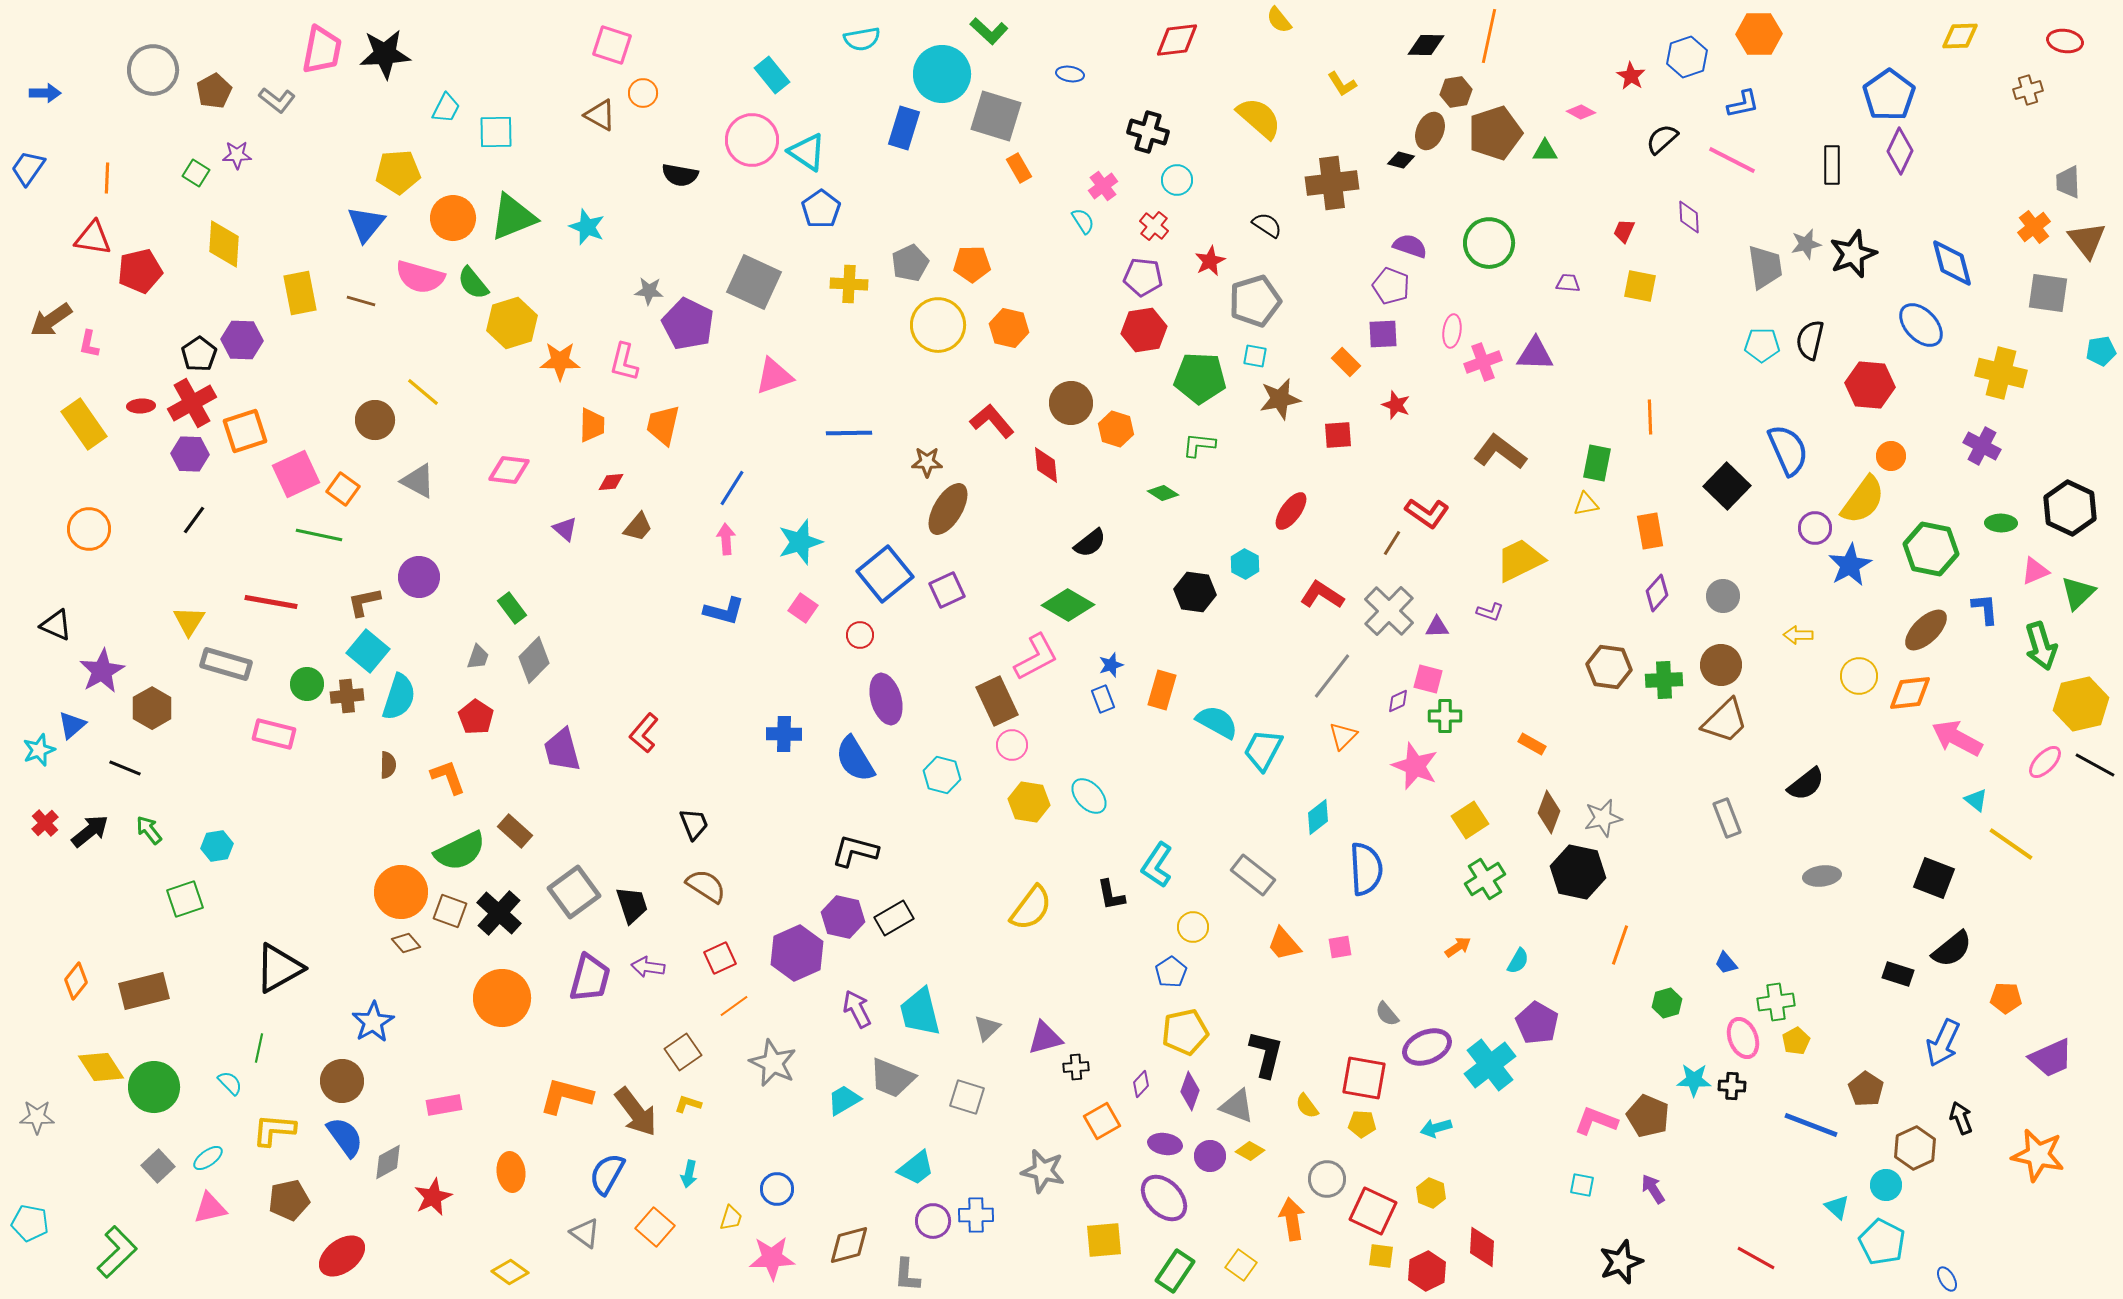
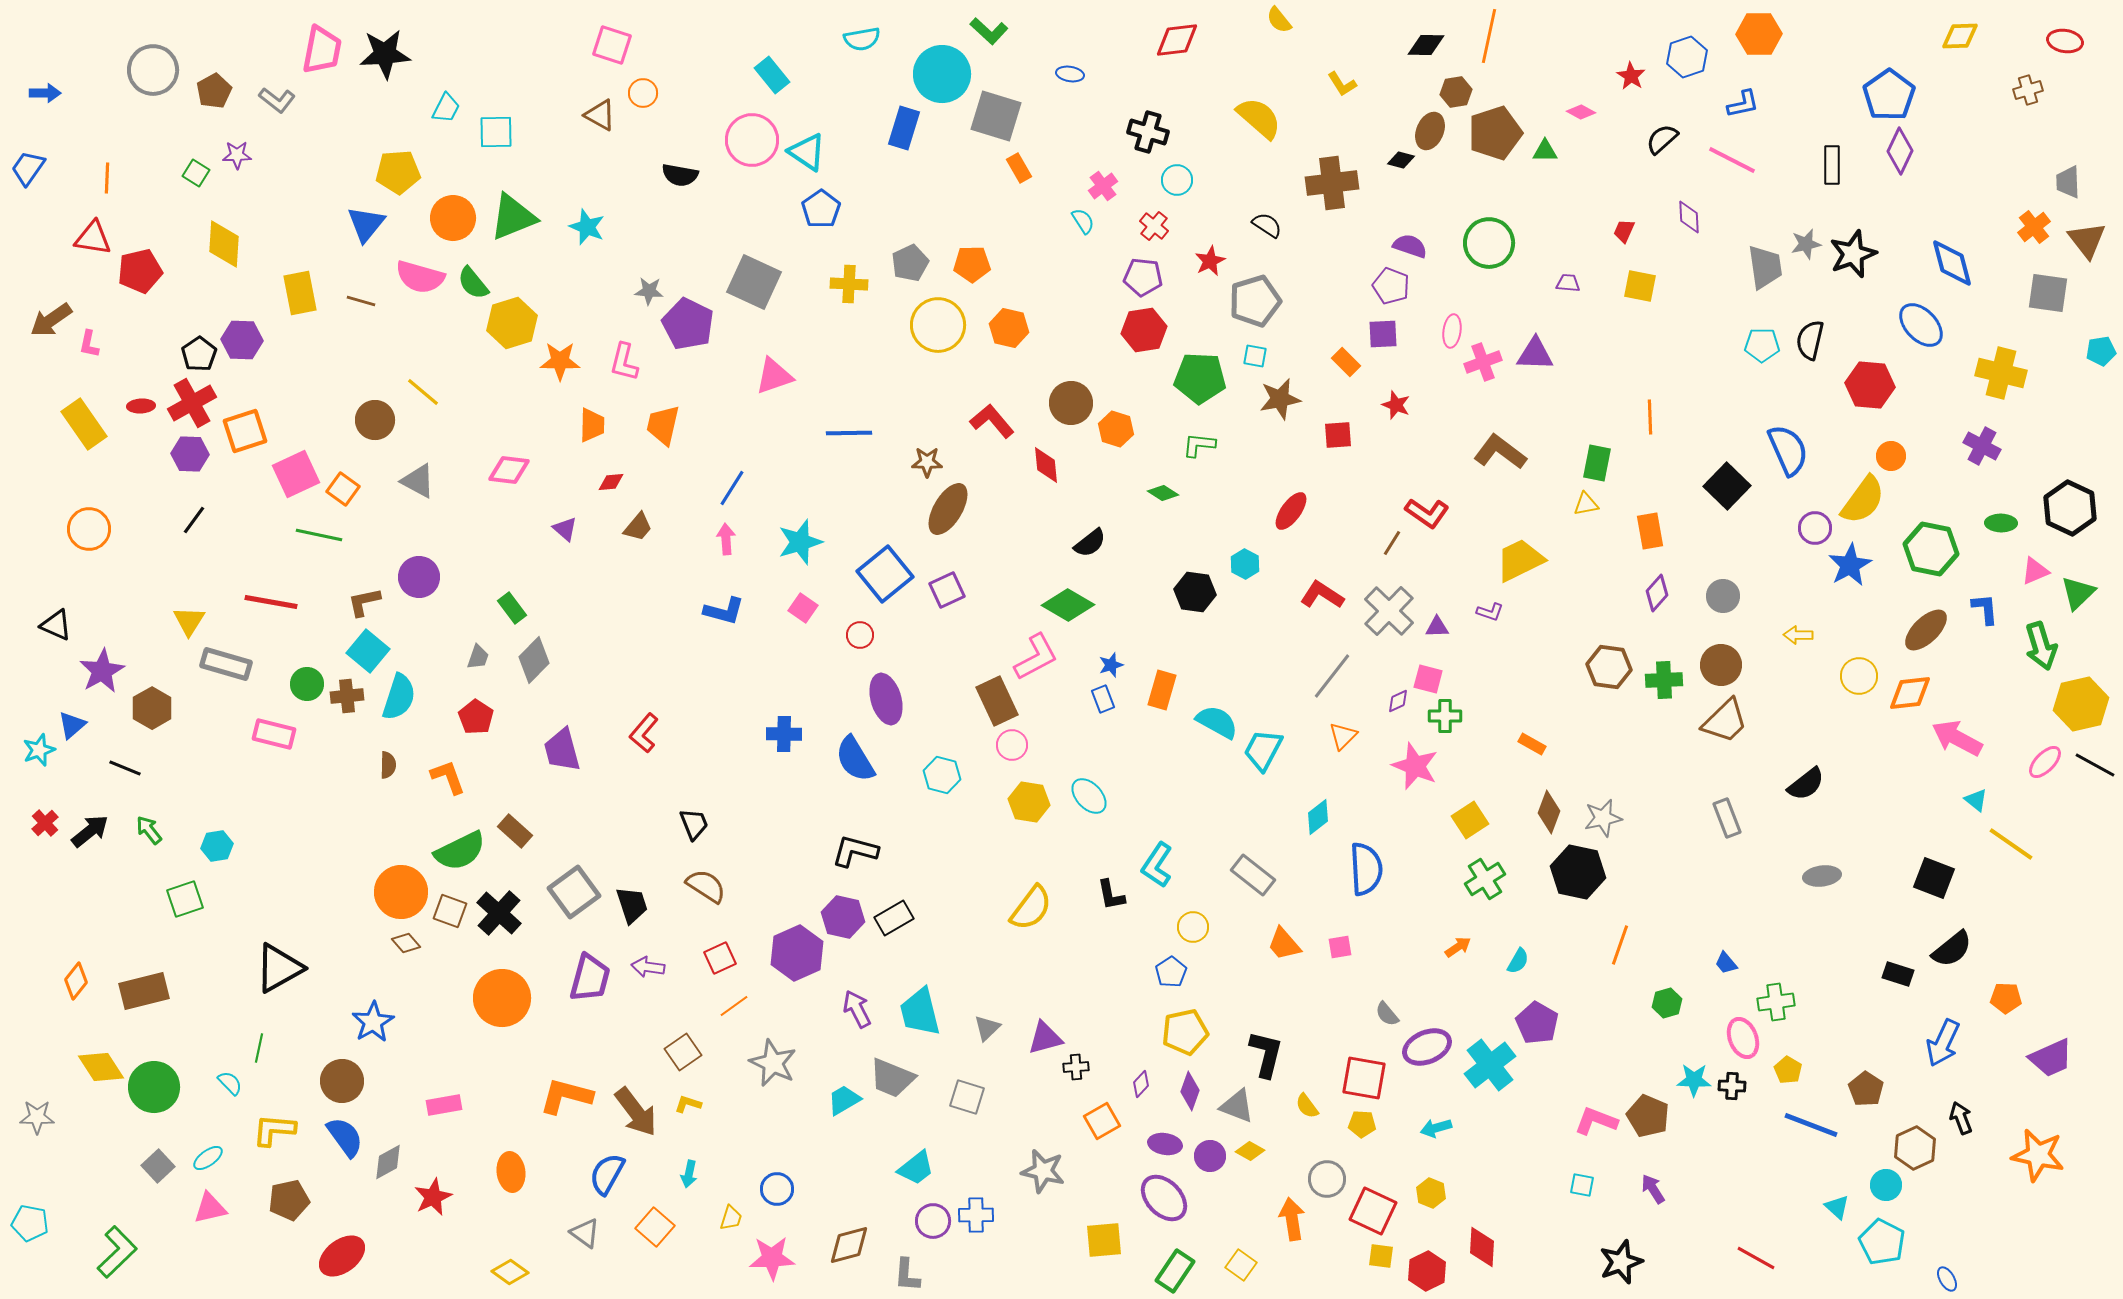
yellow pentagon at (1796, 1041): moved 8 px left, 29 px down; rotated 12 degrees counterclockwise
